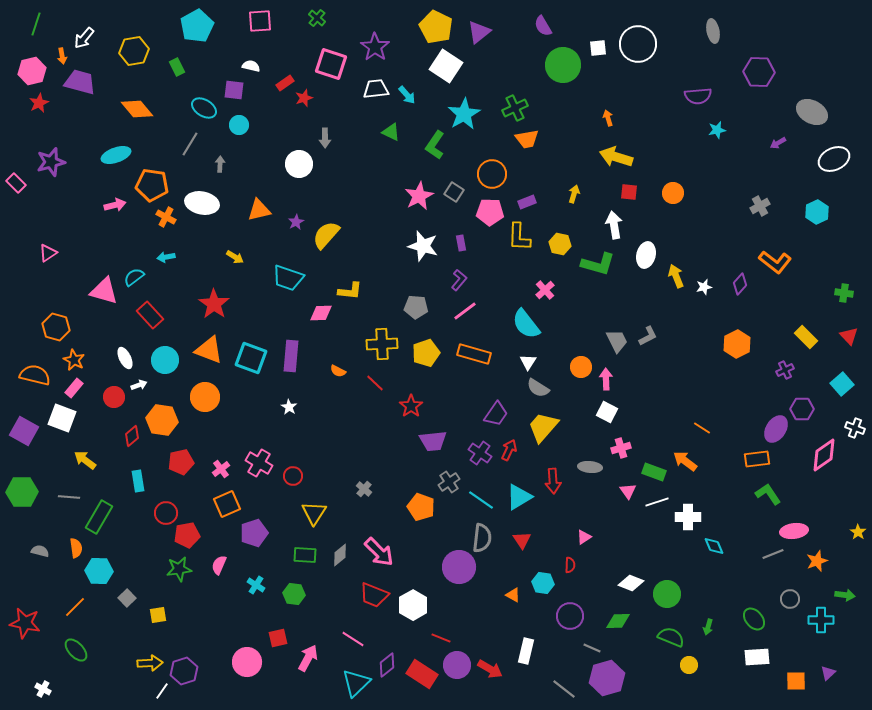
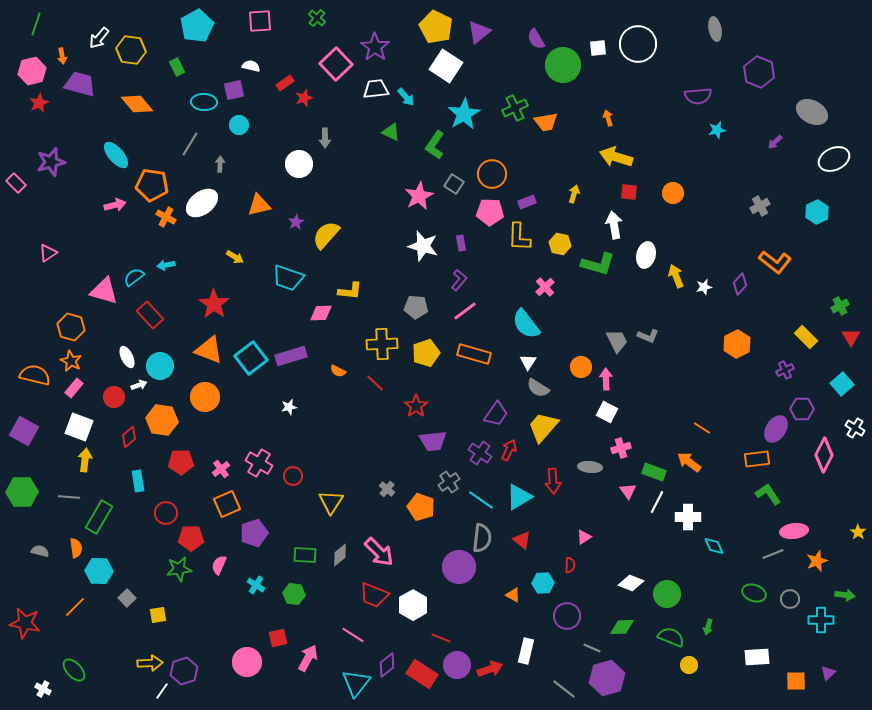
purple semicircle at (543, 26): moved 7 px left, 13 px down
gray ellipse at (713, 31): moved 2 px right, 2 px up
white arrow at (84, 38): moved 15 px right
yellow hexagon at (134, 51): moved 3 px left, 1 px up; rotated 16 degrees clockwise
pink square at (331, 64): moved 5 px right; rotated 28 degrees clockwise
purple hexagon at (759, 72): rotated 20 degrees clockwise
purple trapezoid at (80, 82): moved 2 px down
purple square at (234, 90): rotated 20 degrees counterclockwise
cyan arrow at (407, 95): moved 1 px left, 2 px down
cyan ellipse at (204, 108): moved 6 px up; rotated 30 degrees counterclockwise
orange diamond at (137, 109): moved 5 px up
orange trapezoid at (527, 139): moved 19 px right, 17 px up
purple arrow at (778, 143): moved 3 px left, 1 px up; rotated 14 degrees counterclockwise
cyan ellipse at (116, 155): rotated 68 degrees clockwise
gray square at (454, 192): moved 8 px up
white ellipse at (202, 203): rotated 48 degrees counterclockwise
orange triangle at (259, 210): moved 5 px up
cyan arrow at (166, 257): moved 8 px down
pink cross at (545, 290): moved 3 px up
green cross at (844, 293): moved 4 px left, 13 px down; rotated 36 degrees counterclockwise
orange hexagon at (56, 327): moved 15 px right
gray L-shape at (648, 336): rotated 50 degrees clockwise
red triangle at (849, 336): moved 2 px right, 1 px down; rotated 12 degrees clockwise
purple rectangle at (291, 356): rotated 68 degrees clockwise
white ellipse at (125, 358): moved 2 px right, 1 px up
cyan square at (251, 358): rotated 32 degrees clockwise
orange star at (74, 360): moved 3 px left, 1 px down
cyan circle at (165, 360): moved 5 px left, 6 px down
red star at (411, 406): moved 5 px right
white star at (289, 407): rotated 28 degrees clockwise
white square at (62, 418): moved 17 px right, 9 px down
white cross at (855, 428): rotated 12 degrees clockwise
red diamond at (132, 436): moved 3 px left, 1 px down
pink diamond at (824, 455): rotated 28 degrees counterclockwise
yellow arrow at (85, 460): rotated 60 degrees clockwise
orange arrow at (685, 461): moved 4 px right, 1 px down
red pentagon at (181, 462): rotated 10 degrees clockwise
gray cross at (364, 489): moved 23 px right
white line at (657, 502): rotated 45 degrees counterclockwise
yellow triangle at (314, 513): moved 17 px right, 11 px up
red pentagon at (187, 535): moved 4 px right, 3 px down; rotated 10 degrees clockwise
red triangle at (522, 540): rotated 18 degrees counterclockwise
cyan hexagon at (543, 583): rotated 10 degrees counterclockwise
purple circle at (570, 616): moved 3 px left
green ellipse at (754, 619): moved 26 px up; rotated 30 degrees counterclockwise
green diamond at (618, 621): moved 4 px right, 6 px down
pink line at (353, 639): moved 4 px up
green ellipse at (76, 650): moved 2 px left, 20 px down
red arrow at (490, 669): rotated 50 degrees counterclockwise
cyan triangle at (356, 683): rotated 8 degrees counterclockwise
